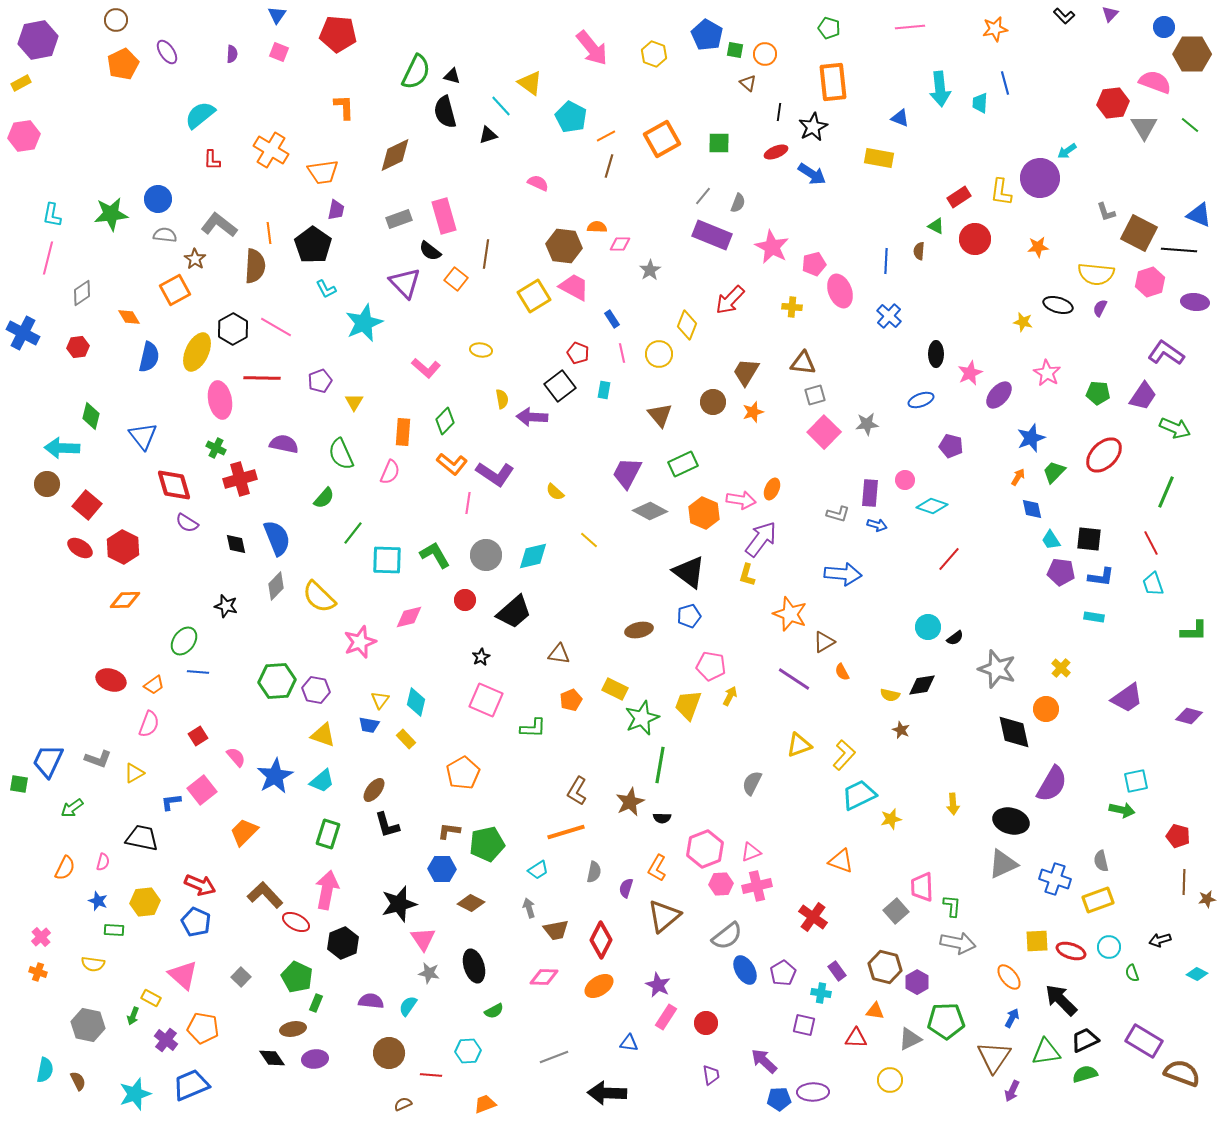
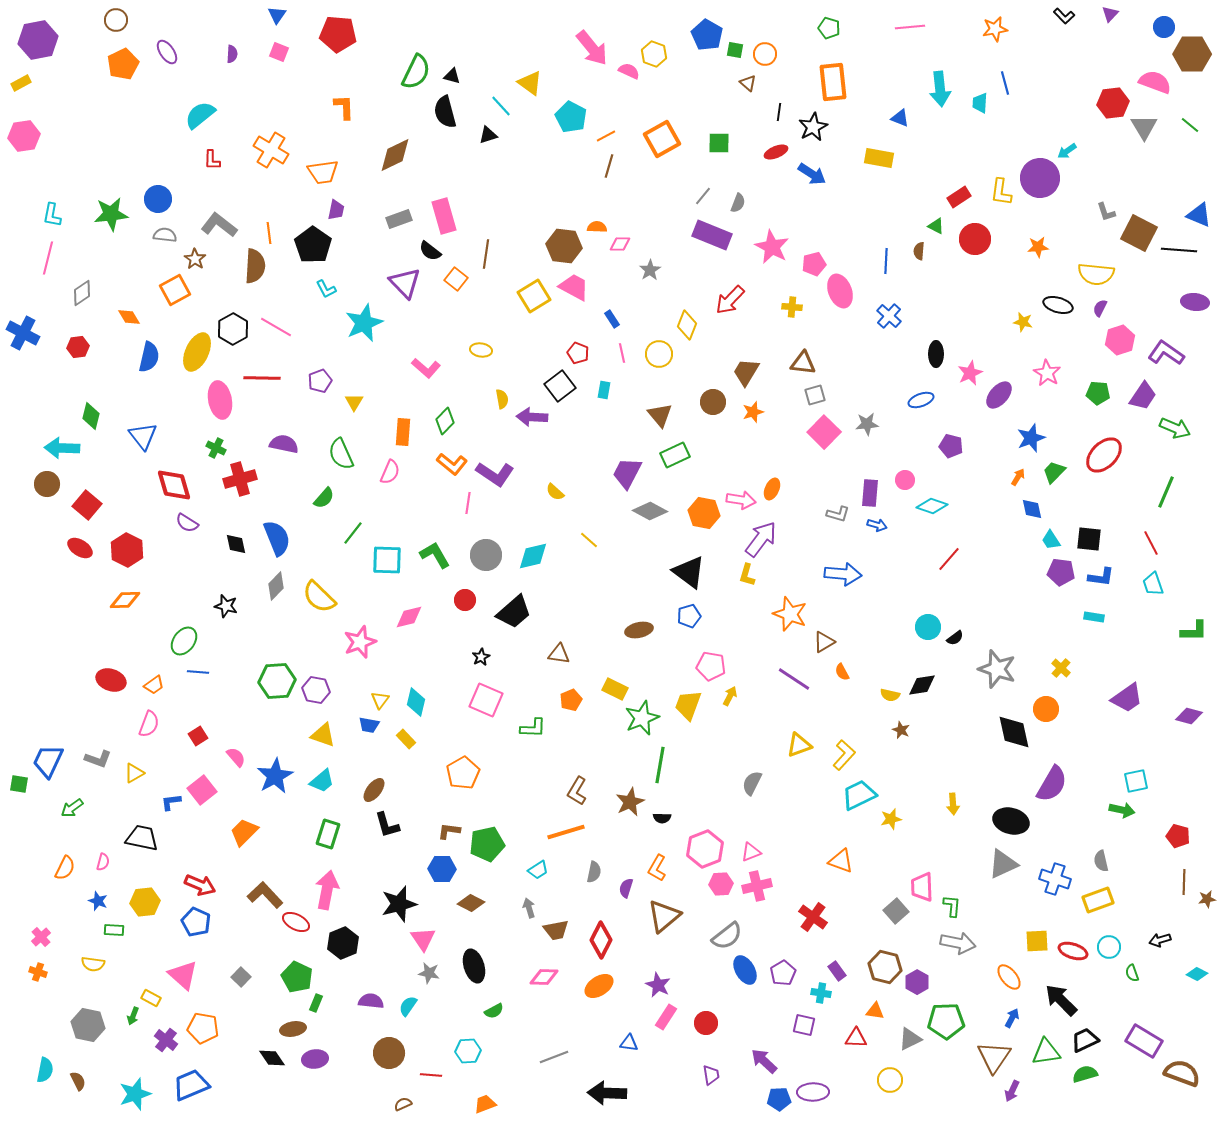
pink semicircle at (538, 183): moved 91 px right, 112 px up
pink hexagon at (1150, 282): moved 30 px left, 58 px down
green rectangle at (683, 464): moved 8 px left, 9 px up
orange hexagon at (704, 513): rotated 12 degrees counterclockwise
red hexagon at (123, 547): moved 4 px right, 3 px down
red ellipse at (1071, 951): moved 2 px right
